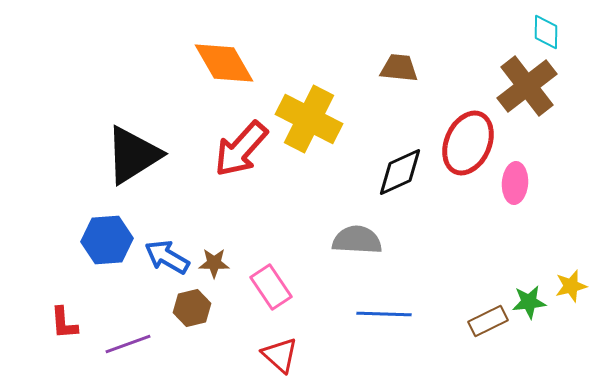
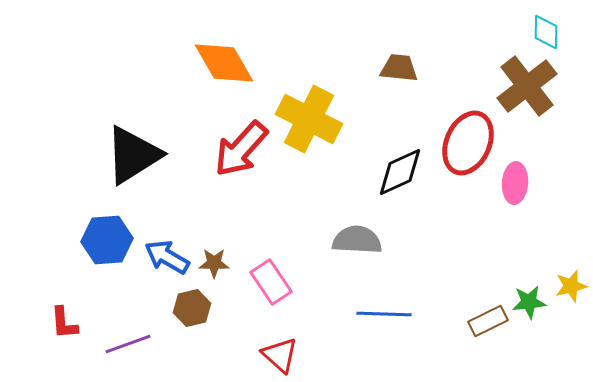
pink rectangle: moved 5 px up
